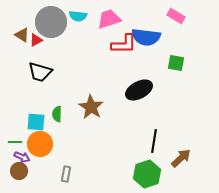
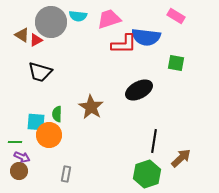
orange circle: moved 9 px right, 9 px up
